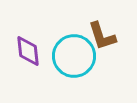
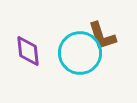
cyan circle: moved 6 px right, 3 px up
